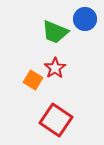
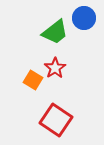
blue circle: moved 1 px left, 1 px up
green trapezoid: rotated 60 degrees counterclockwise
